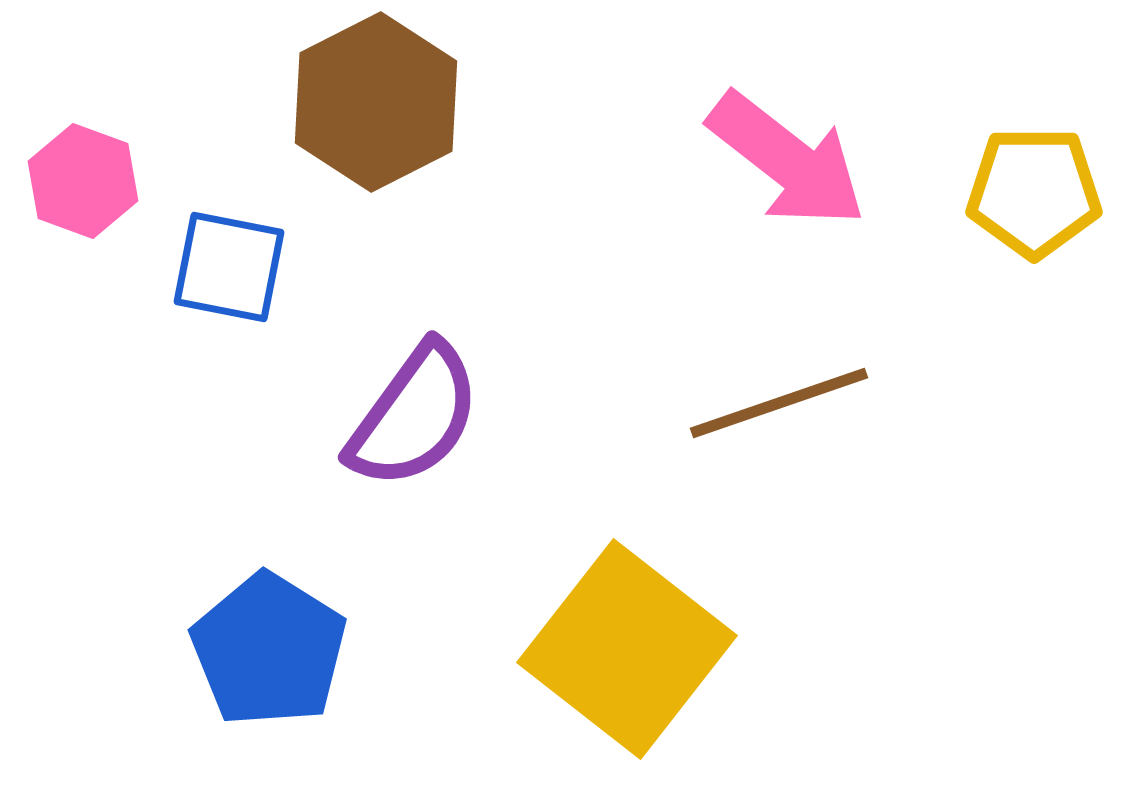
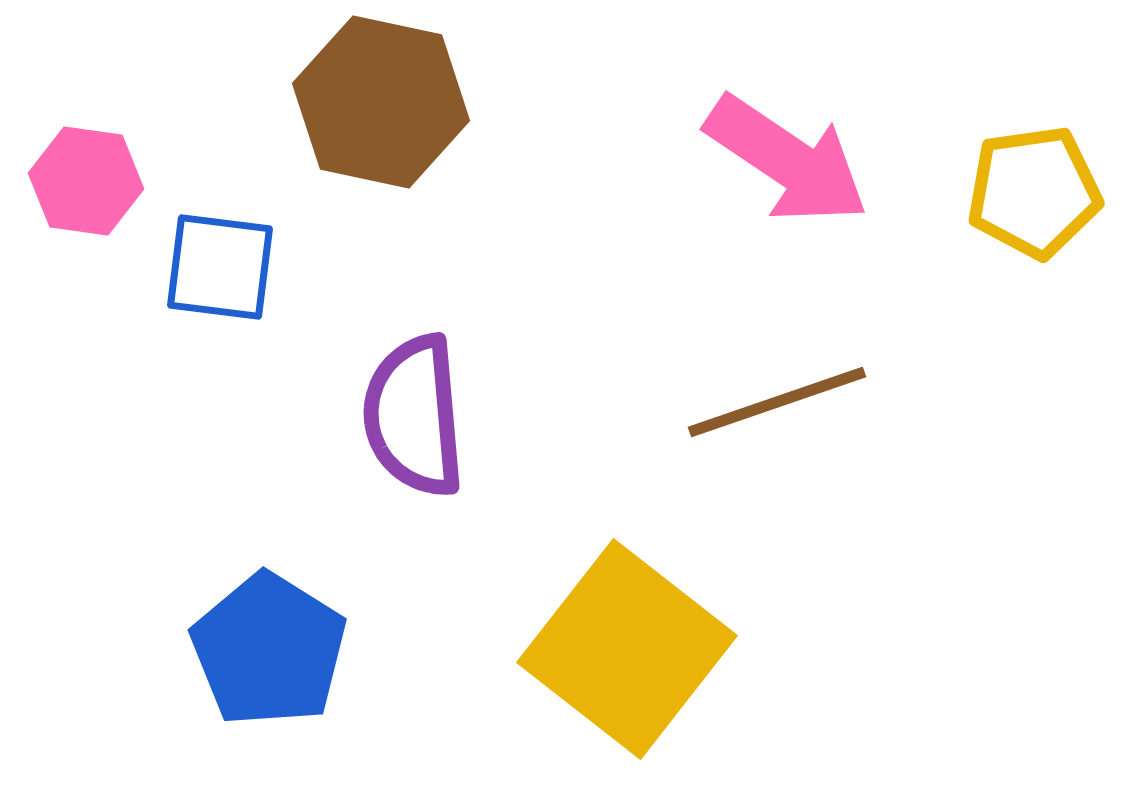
brown hexagon: moved 5 px right; rotated 21 degrees counterclockwise
pink arrow: rotated 4 degrees counterclockwise
pink hexagon: moved 3 px right; rotated 12 degrees counterclockwise
yellow pentagon: rotated 8 degrees counterclockwise
blue square: moved 9 px left; rotated 4 degrees counterclockwise
brown line: moved 2 px left, 1 px up
purple semicircle: rotated 139 degrees clockwise
